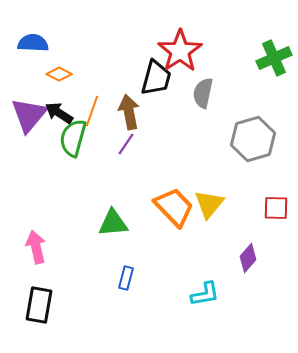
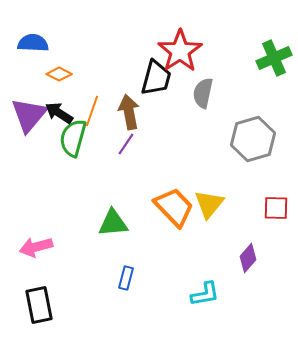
pink arrow: rotated 92 degrees counterclockwise
black rectangle: rotated 21 degrees counterclockwise
